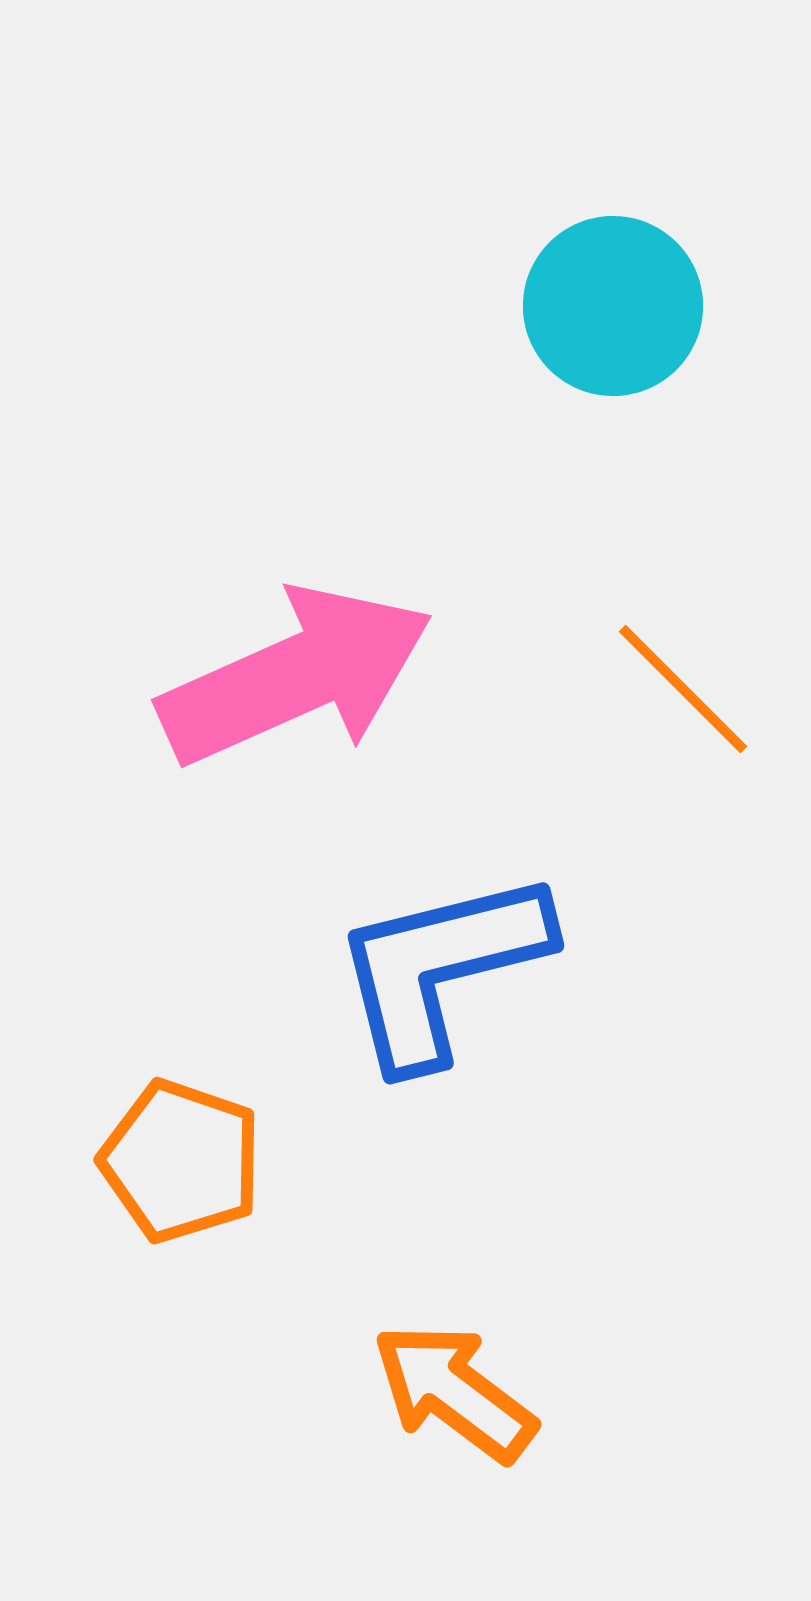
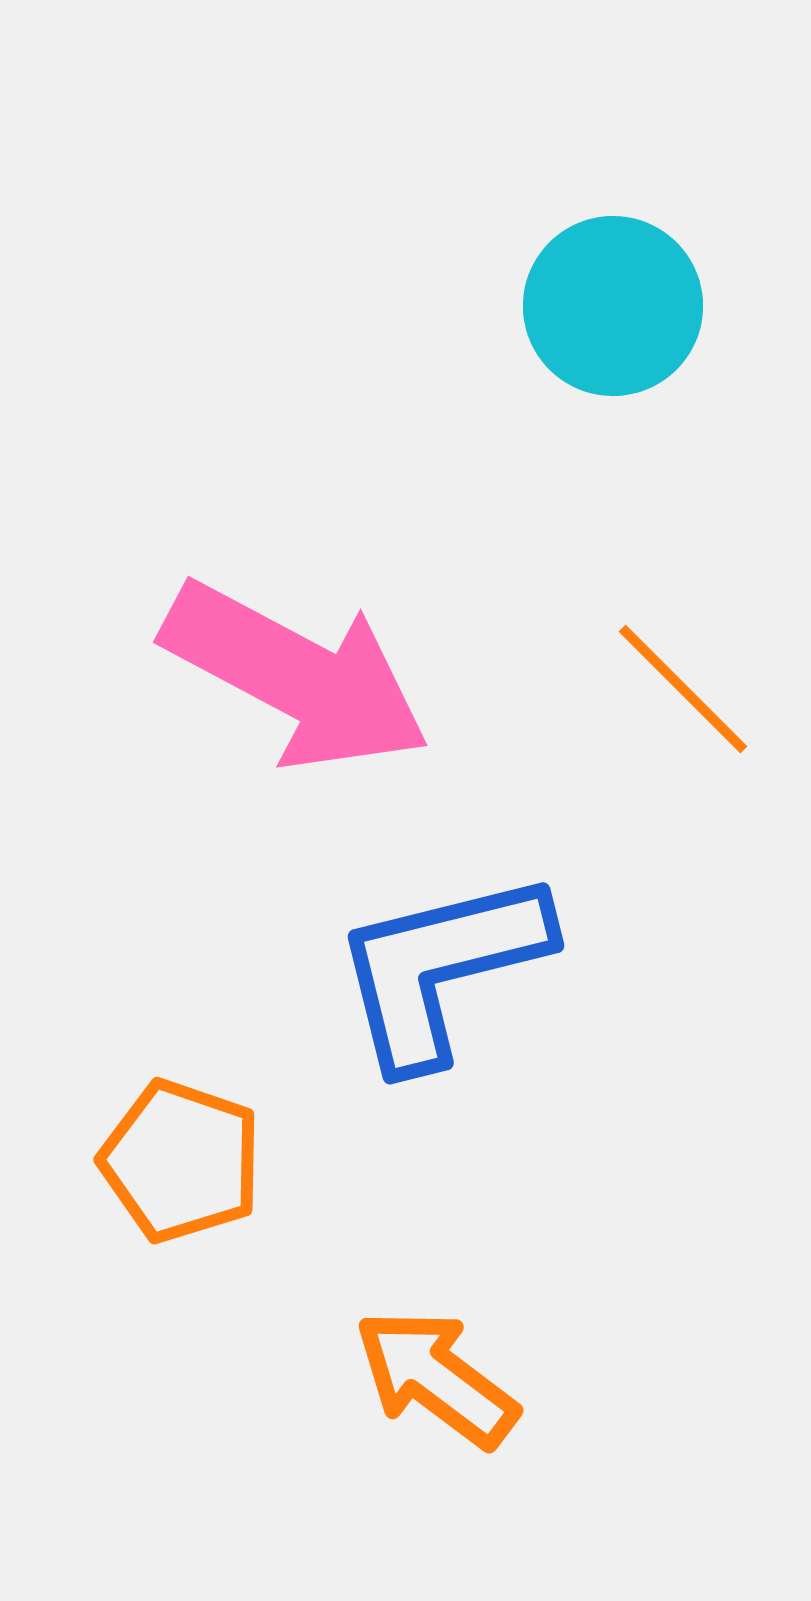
pink arrow: rotated 52 degrees clockwise
orange arrow: moved 18 px left, 14 px up
